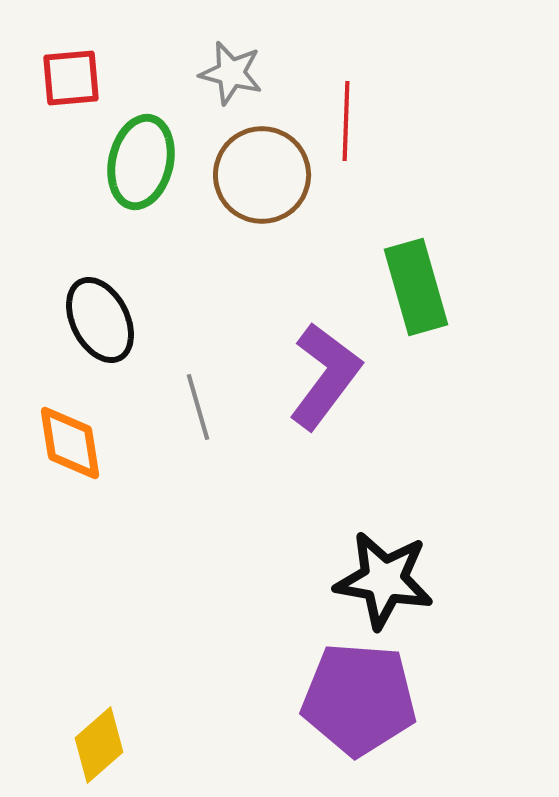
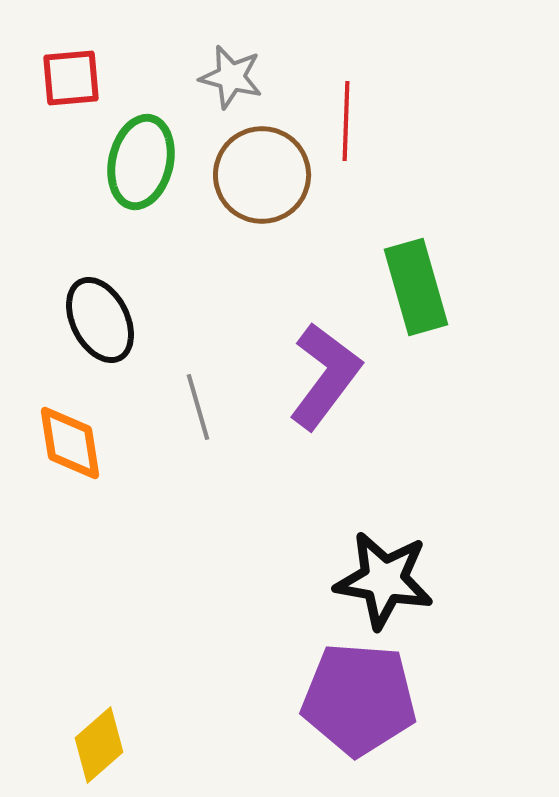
gray star: moved 4 px down
